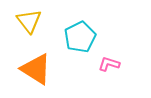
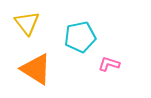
yellow triangle: moved 2 px left, 2 px down
cyan pentagon: rotated 16 degrees clockwise
